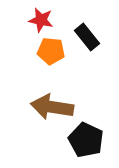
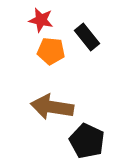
black pentagon: moved 1 px right, 1 px down
